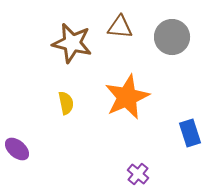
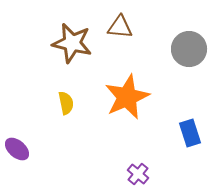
gray circle: moved 17 px right, 12 px down
